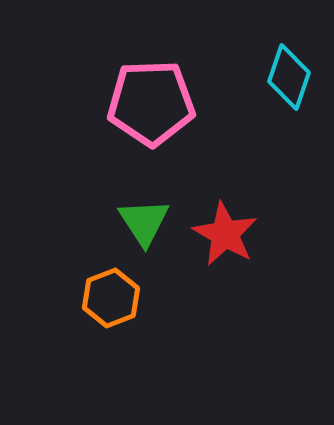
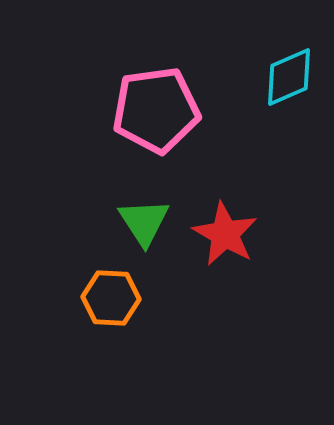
cyan diamond: rotated 48 degrees clockwise
pink pentagon: moved 5 px right, 7 px down; rotated 6 degrees counterclockwise
orange hexagon: rotated 24 degrees clockwise
